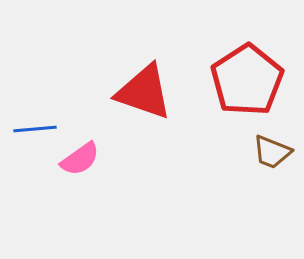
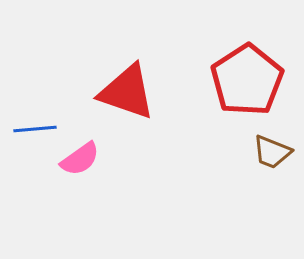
red triangle: moved 17 px left
